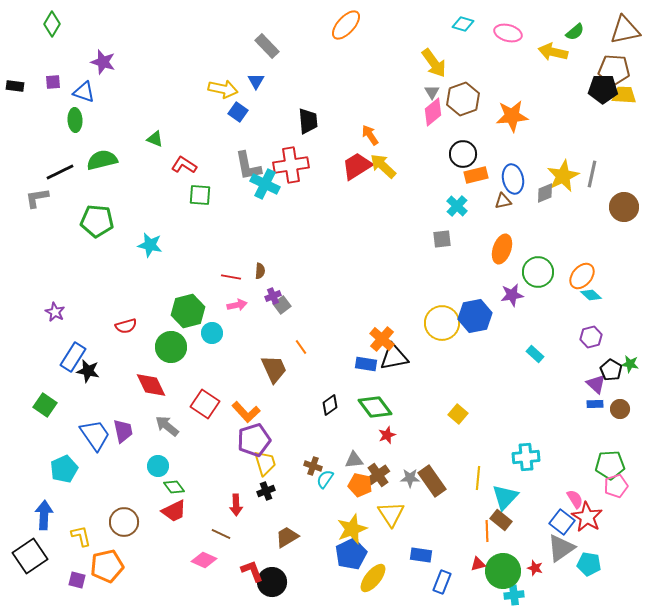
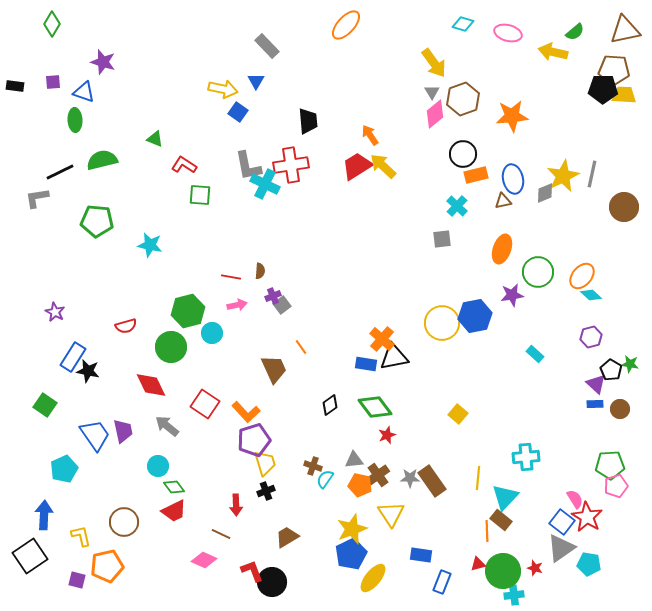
pink diamond at (433, 112): moved 2 px right, 2 px down
